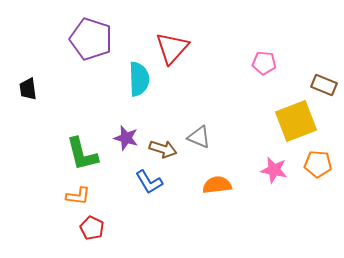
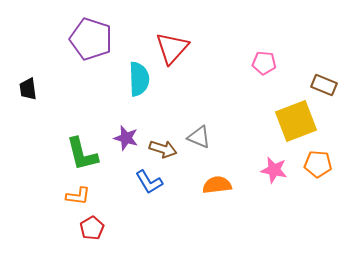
red pentagon: rotated 15 degrees clockwise
